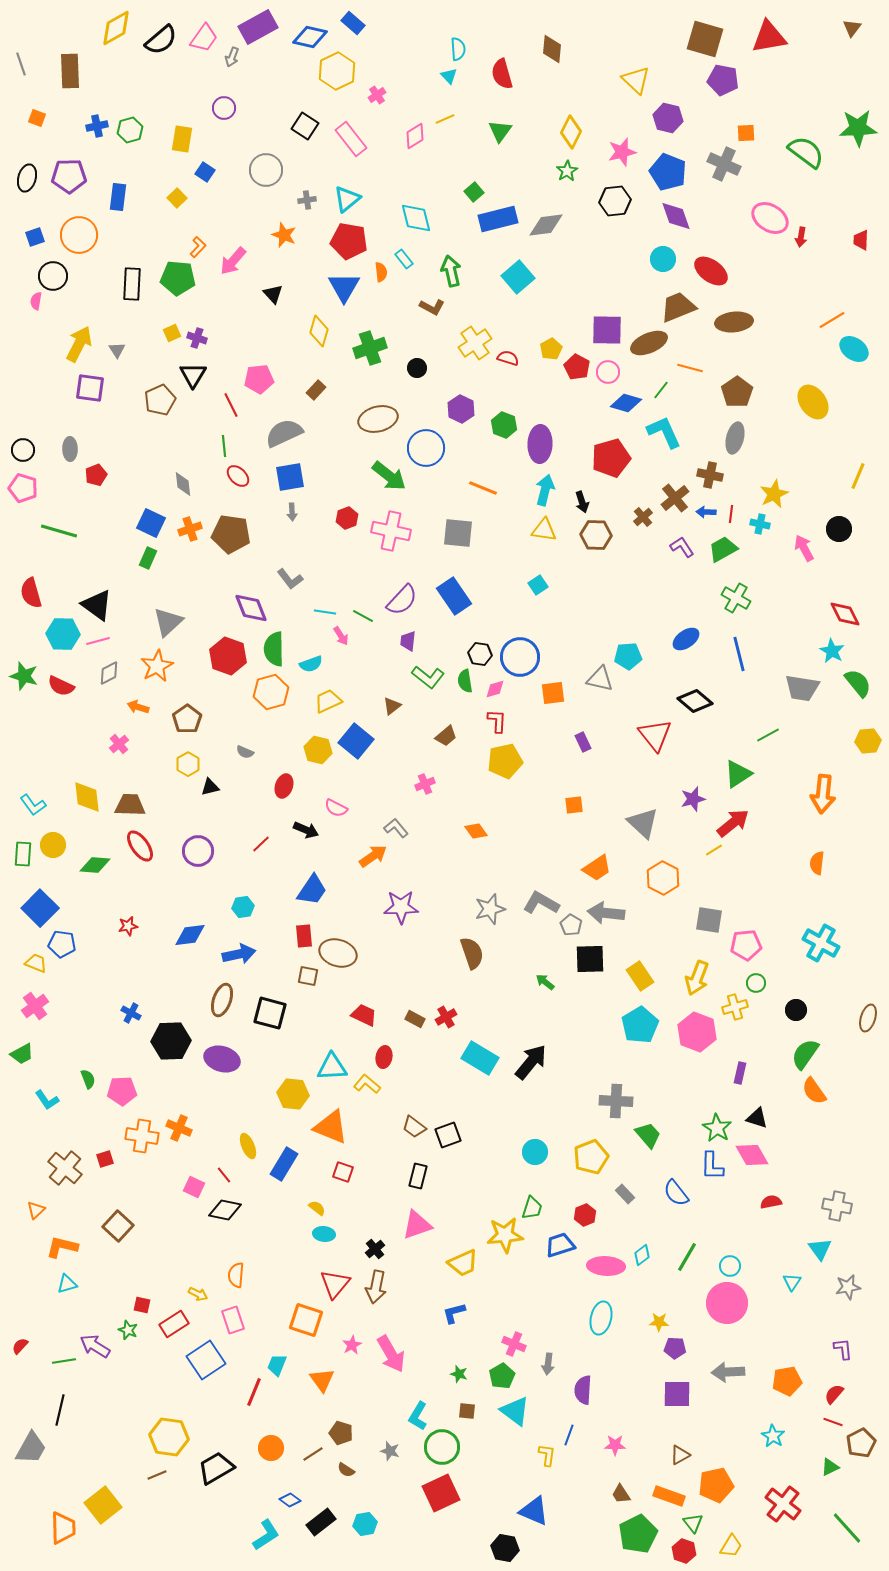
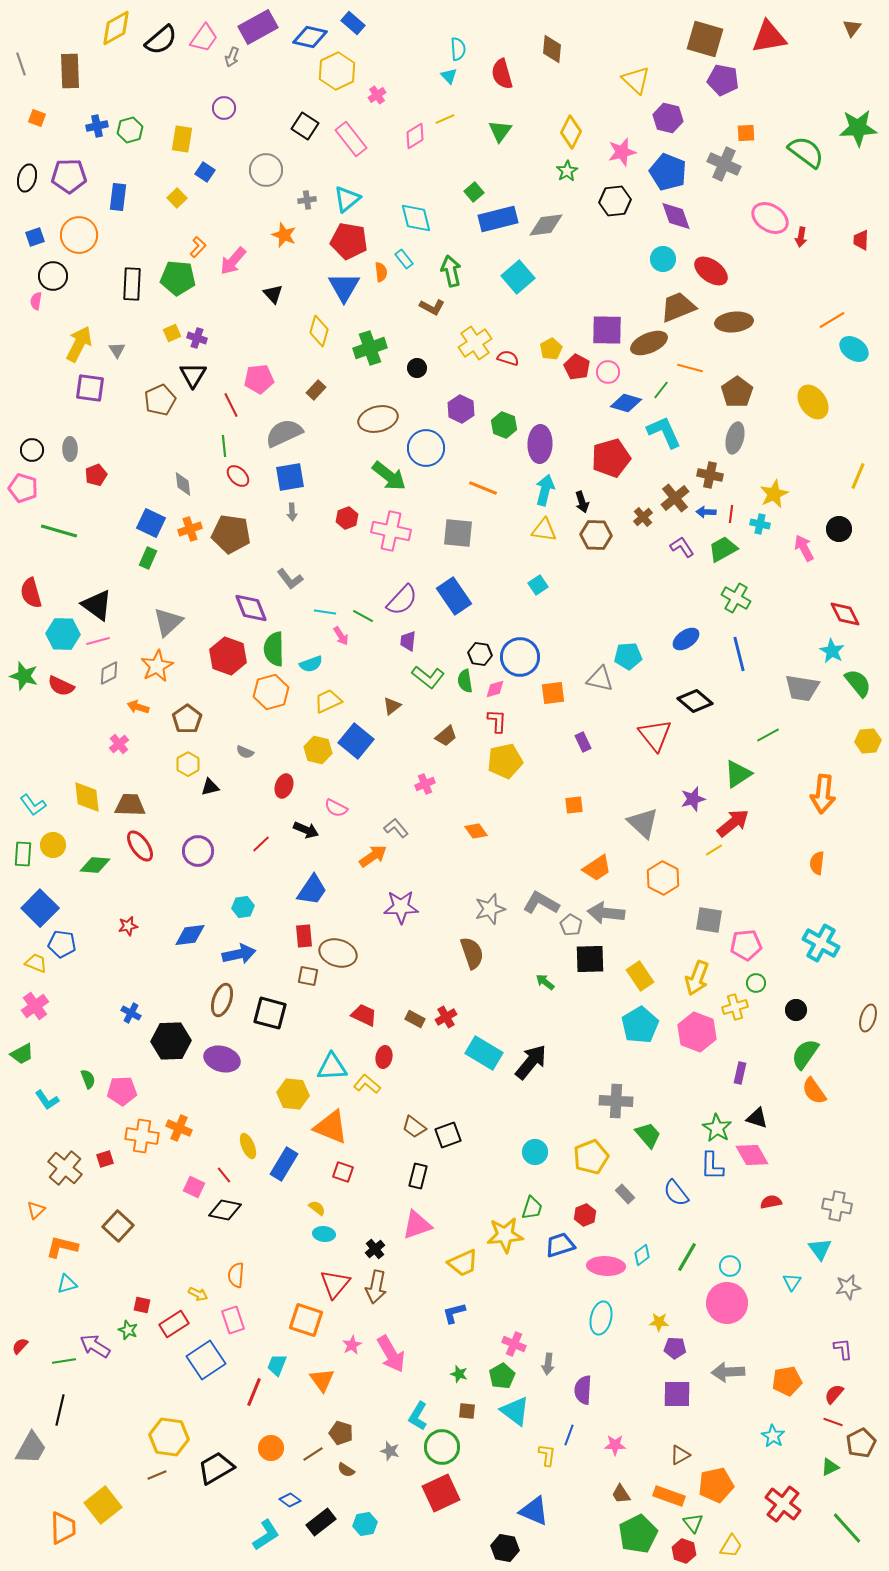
black circle at (23, 450): moved 9 px right
cyan rectangle at (480, 1058): moved 4 px right, 5 px up
